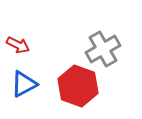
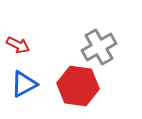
gray cross: moved 4 px left, 2 px up
red hexagon: rotated 12 degrees counterclockwise
